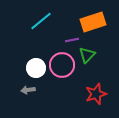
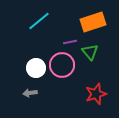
cyan line: moved 2 px left
purple line: moved 2 px left, 2 px down
green triangle: moved 3 px right, 3 px up; rotated 24 degrees counterclockwise
gray arrow: moved 2 px right, 3 px down
